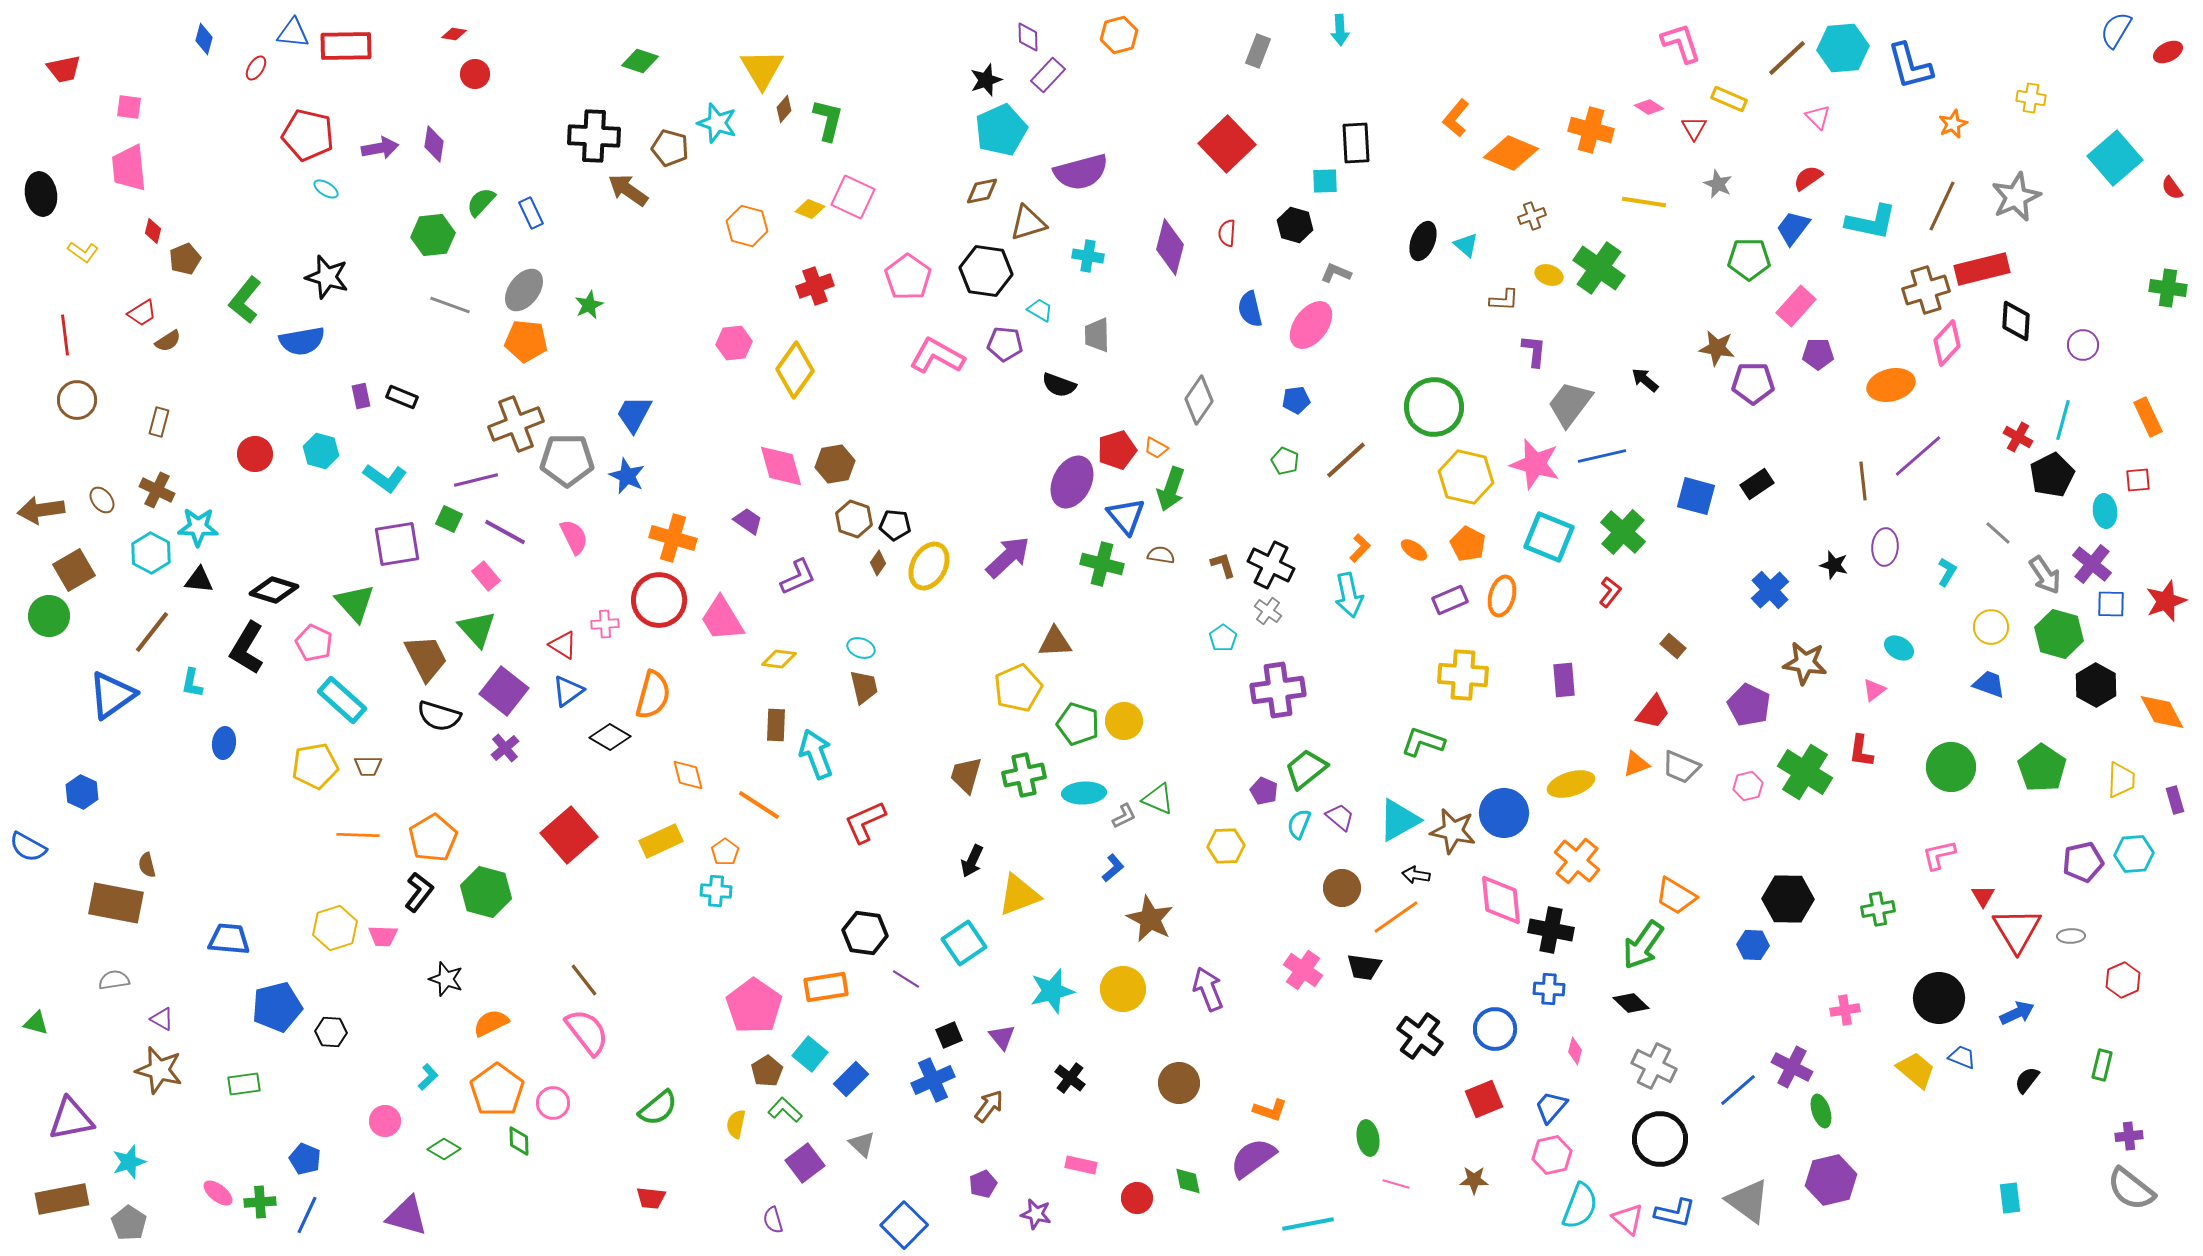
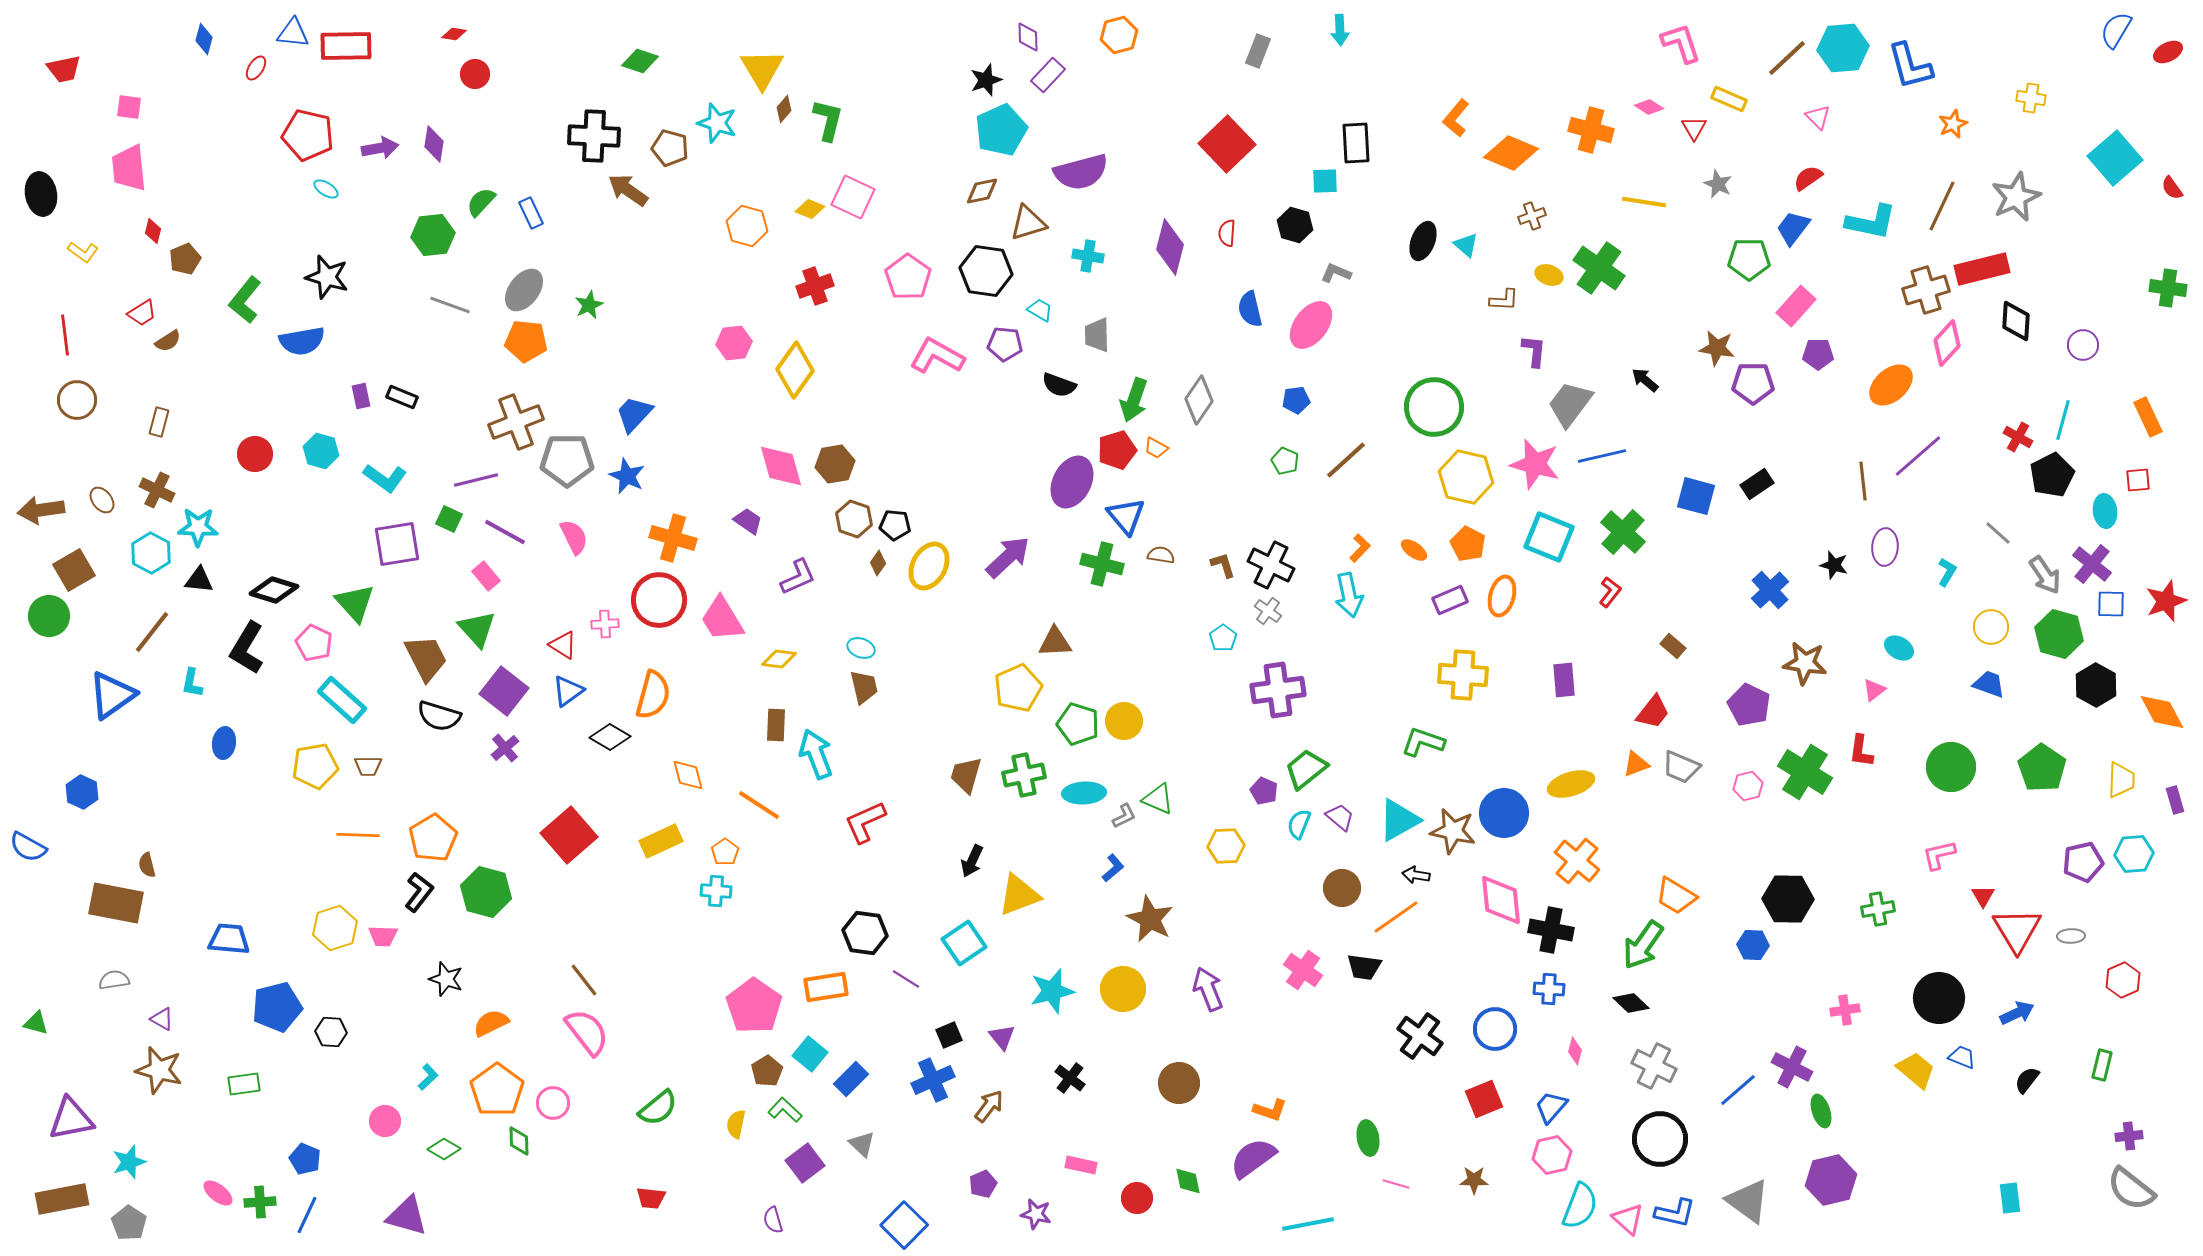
orange ellipse at (1891, 385): rotated 27 degrees counterclockwise
blue trapezoid at (634, 414): rotated 15 degrees clockwise
brown cross at (516, 424): moved 2 px up
green arrow at (1171, 489): moved 37 px left, 89 px up
